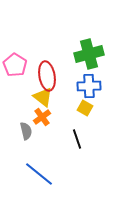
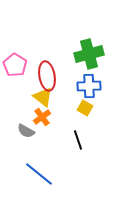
gray semicircle: rotated 132 degrees clockwise
black line: moved 1 px right, 1 px down
